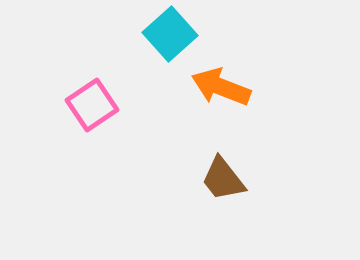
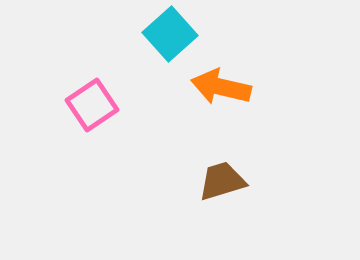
orange arrow: rotated 8 degrees counterclockwise
brown trapezoid: moved 1 px left, 2 px down; rotated 111 degrees clockwise
